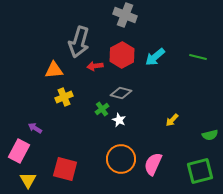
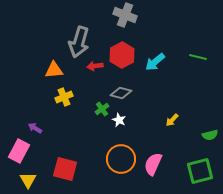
cyan arrow: moved 5 px down
